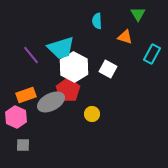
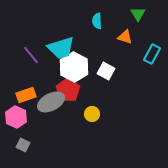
white square: moved 2 px left, 2 px down
gray square: rotated 24 degrees clockwise
